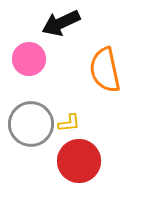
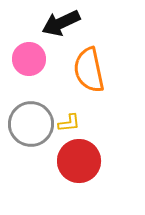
orange semicircle: moved 16 px left
